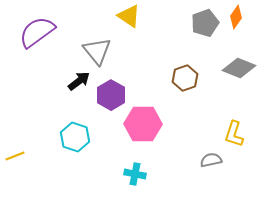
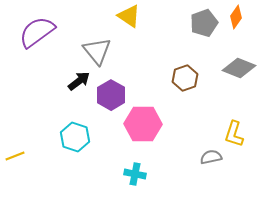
gray pentagon: moved 1 px left
gray semicircle: moved 3 px up
